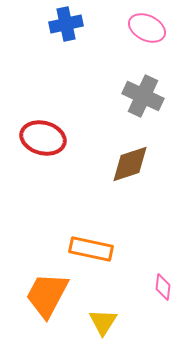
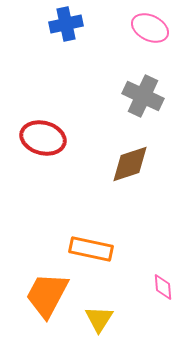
pink ellipse: moved 3 px right
pink diamond: rotated 12 degrees counterclockwise
yellow triangle: moved 4 px left, 3 px up
